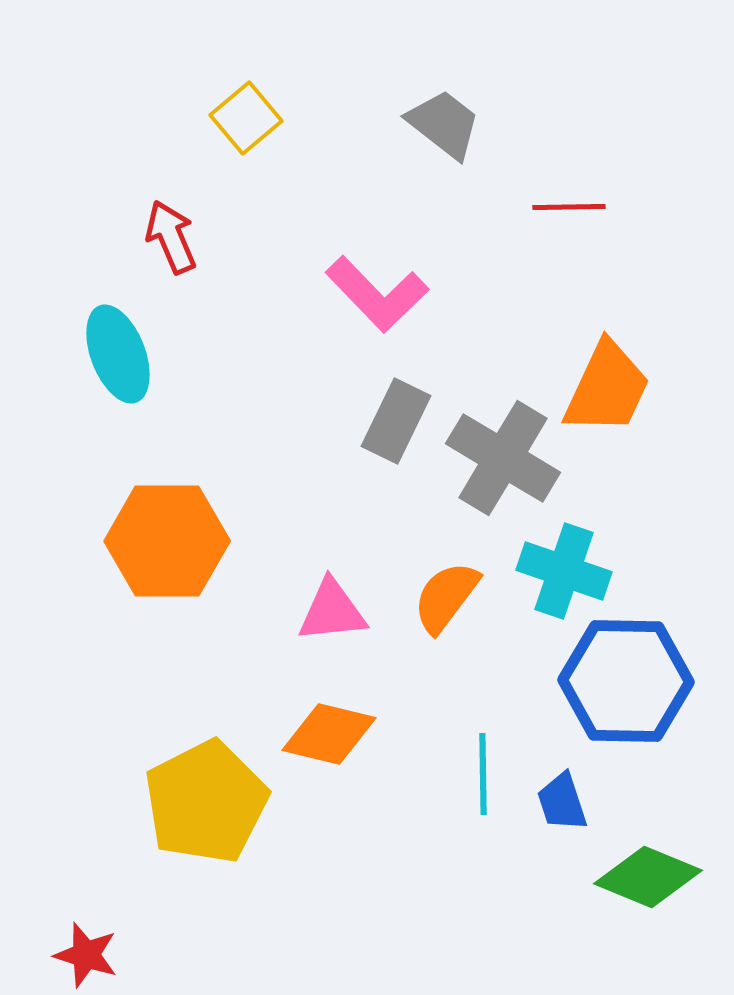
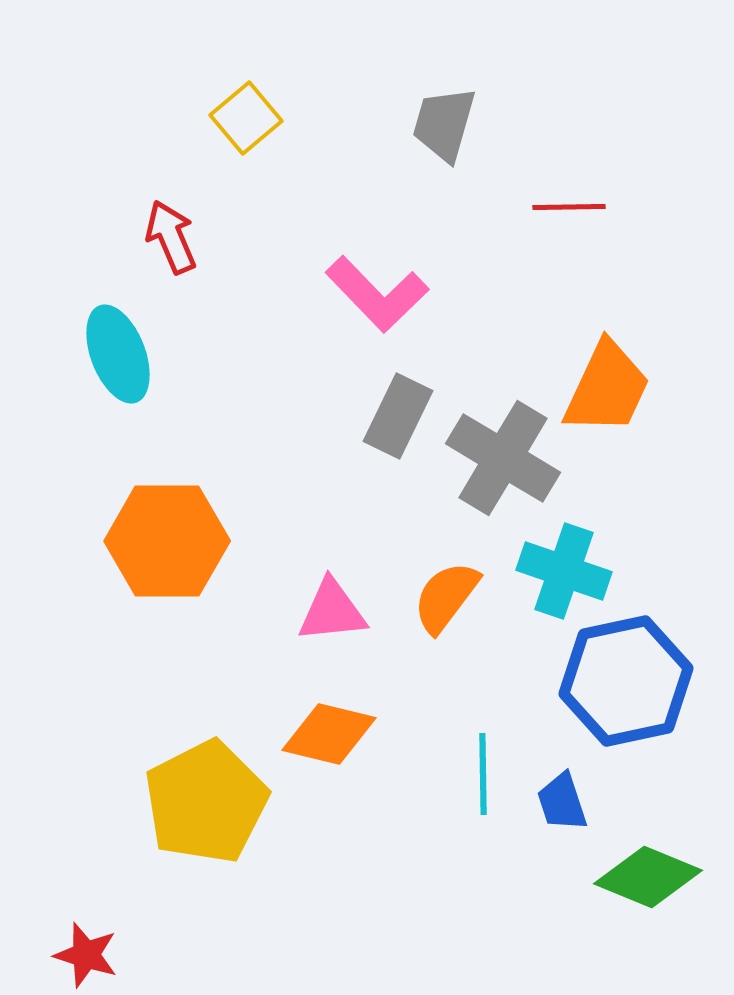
gray trapezoid: rotated 112 degrees counterclockwise
gray rectangle: moved 2 px right, 5 px up
blue hexagon: rotated 13 degrees counterclockwise
